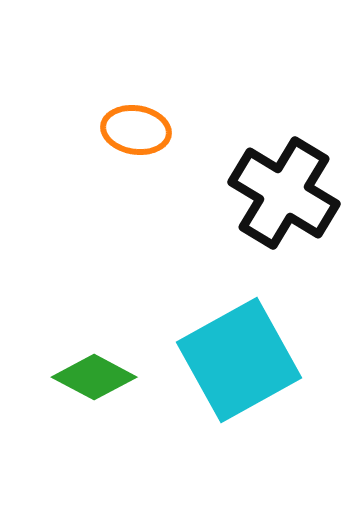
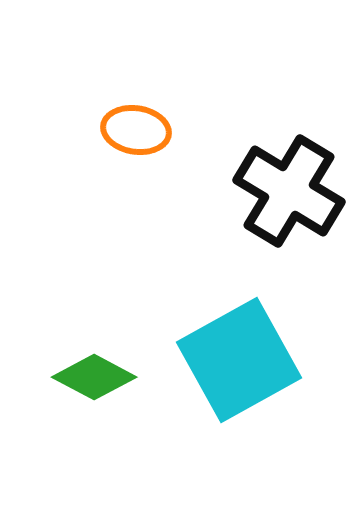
black cross: moved 5 px right, 2 px up
